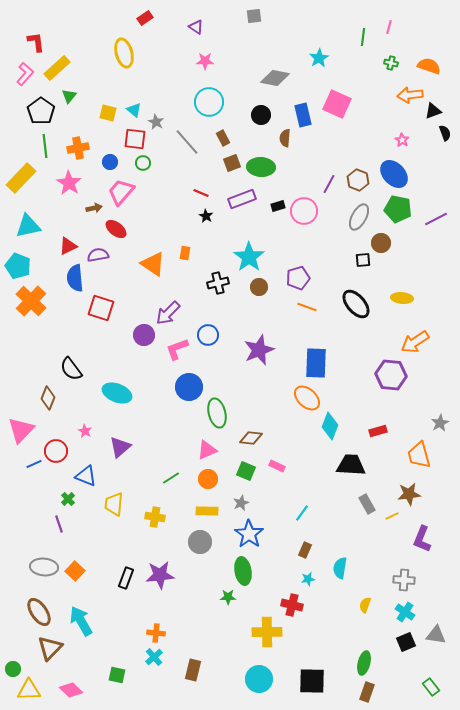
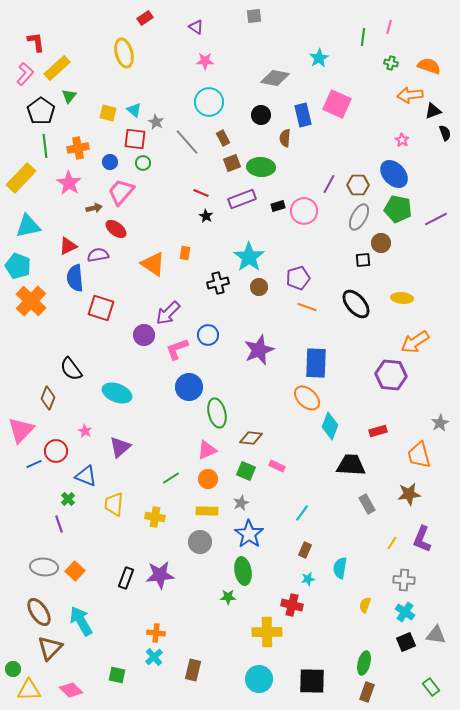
brown hexagon at (358, 180): moved 5 px down; rotated 20 degrees counterclockwise
yellow line at (392, 516): moved 27 px down; rotated 32 degrees counterclockwise
